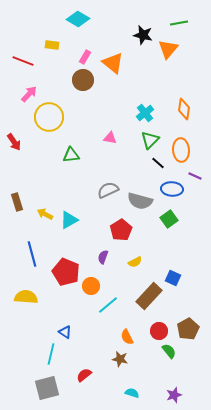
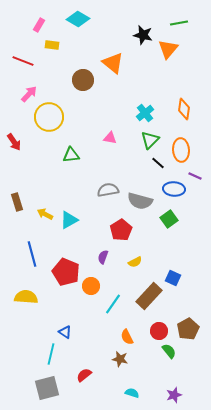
pink rectangle at (85, 57): moved 46 px left, 32 px up
blue ellipse at (172, 189): moved 2 px right
gray semicircle at (108, 190): rotated 15 degrees clockwise
cyan line at (108, 305): moved 5 px right, 1 px up; rotated 15 degrees counterclockwise
